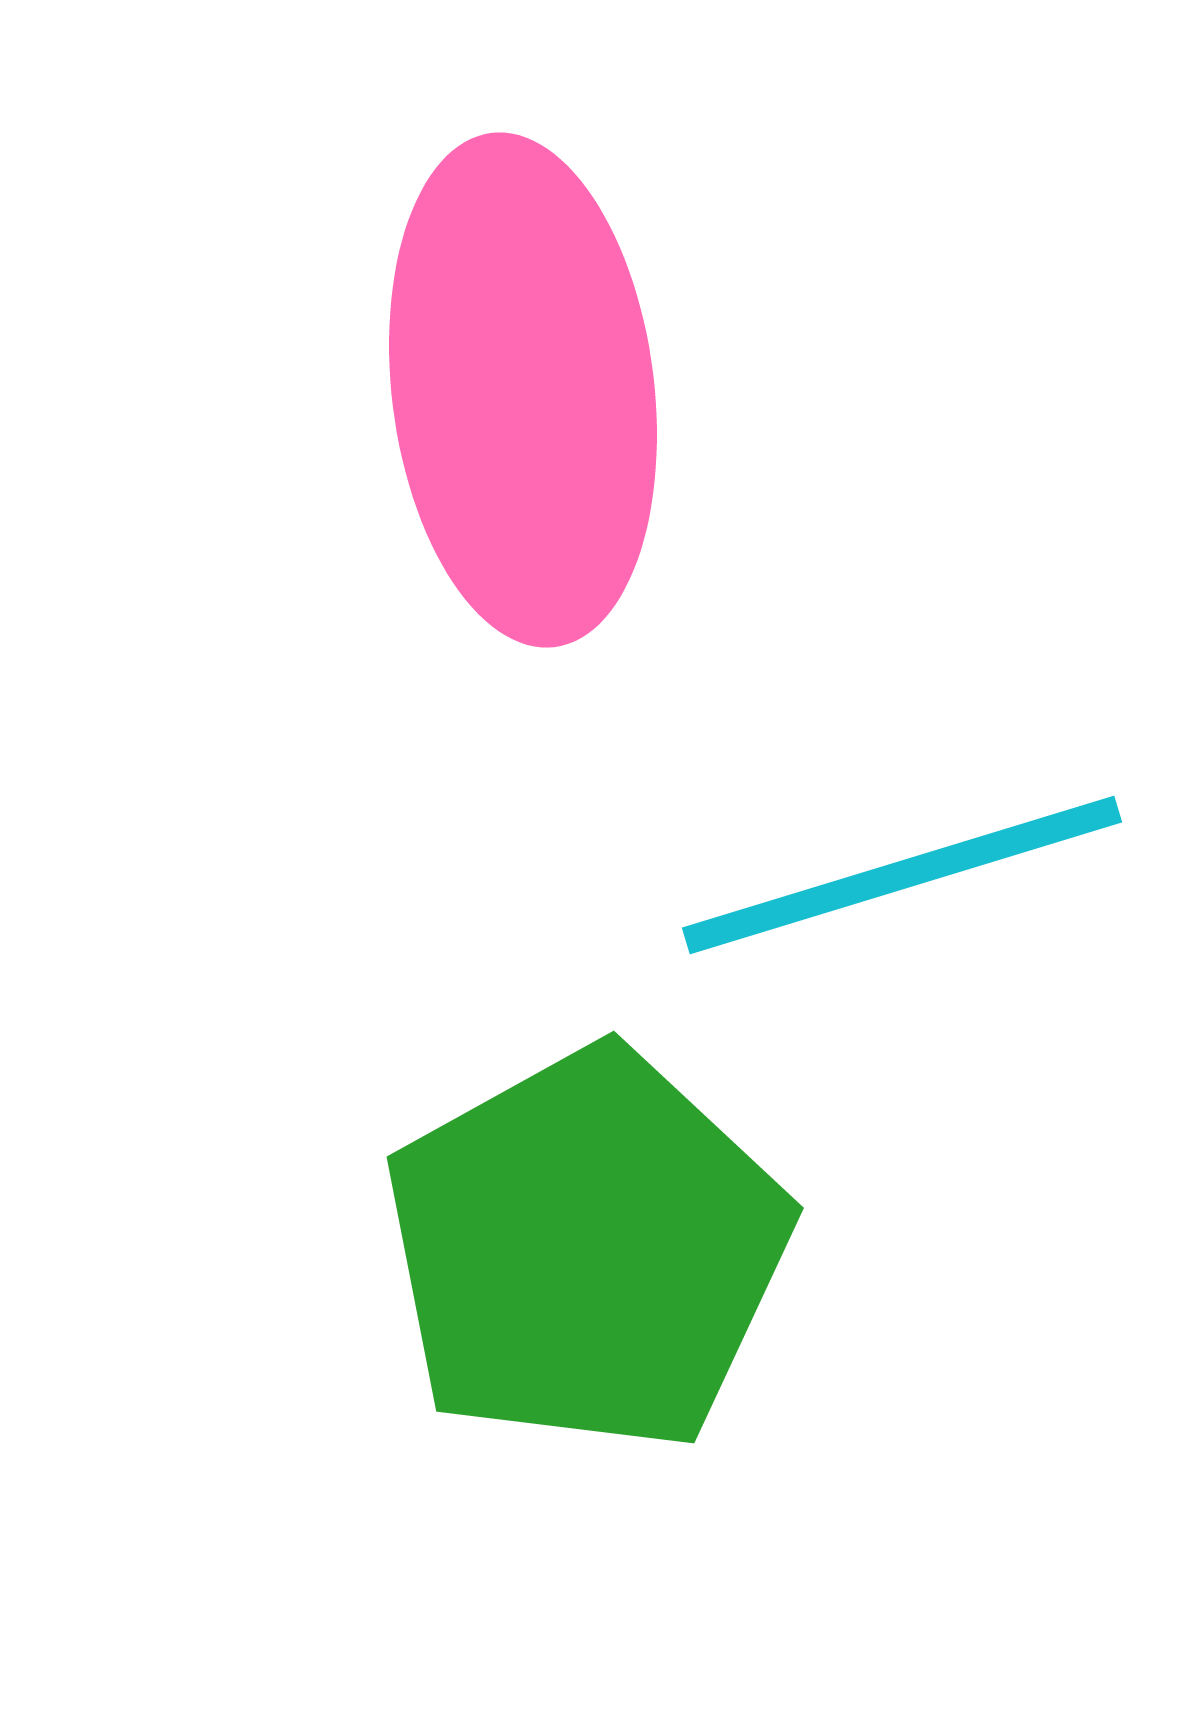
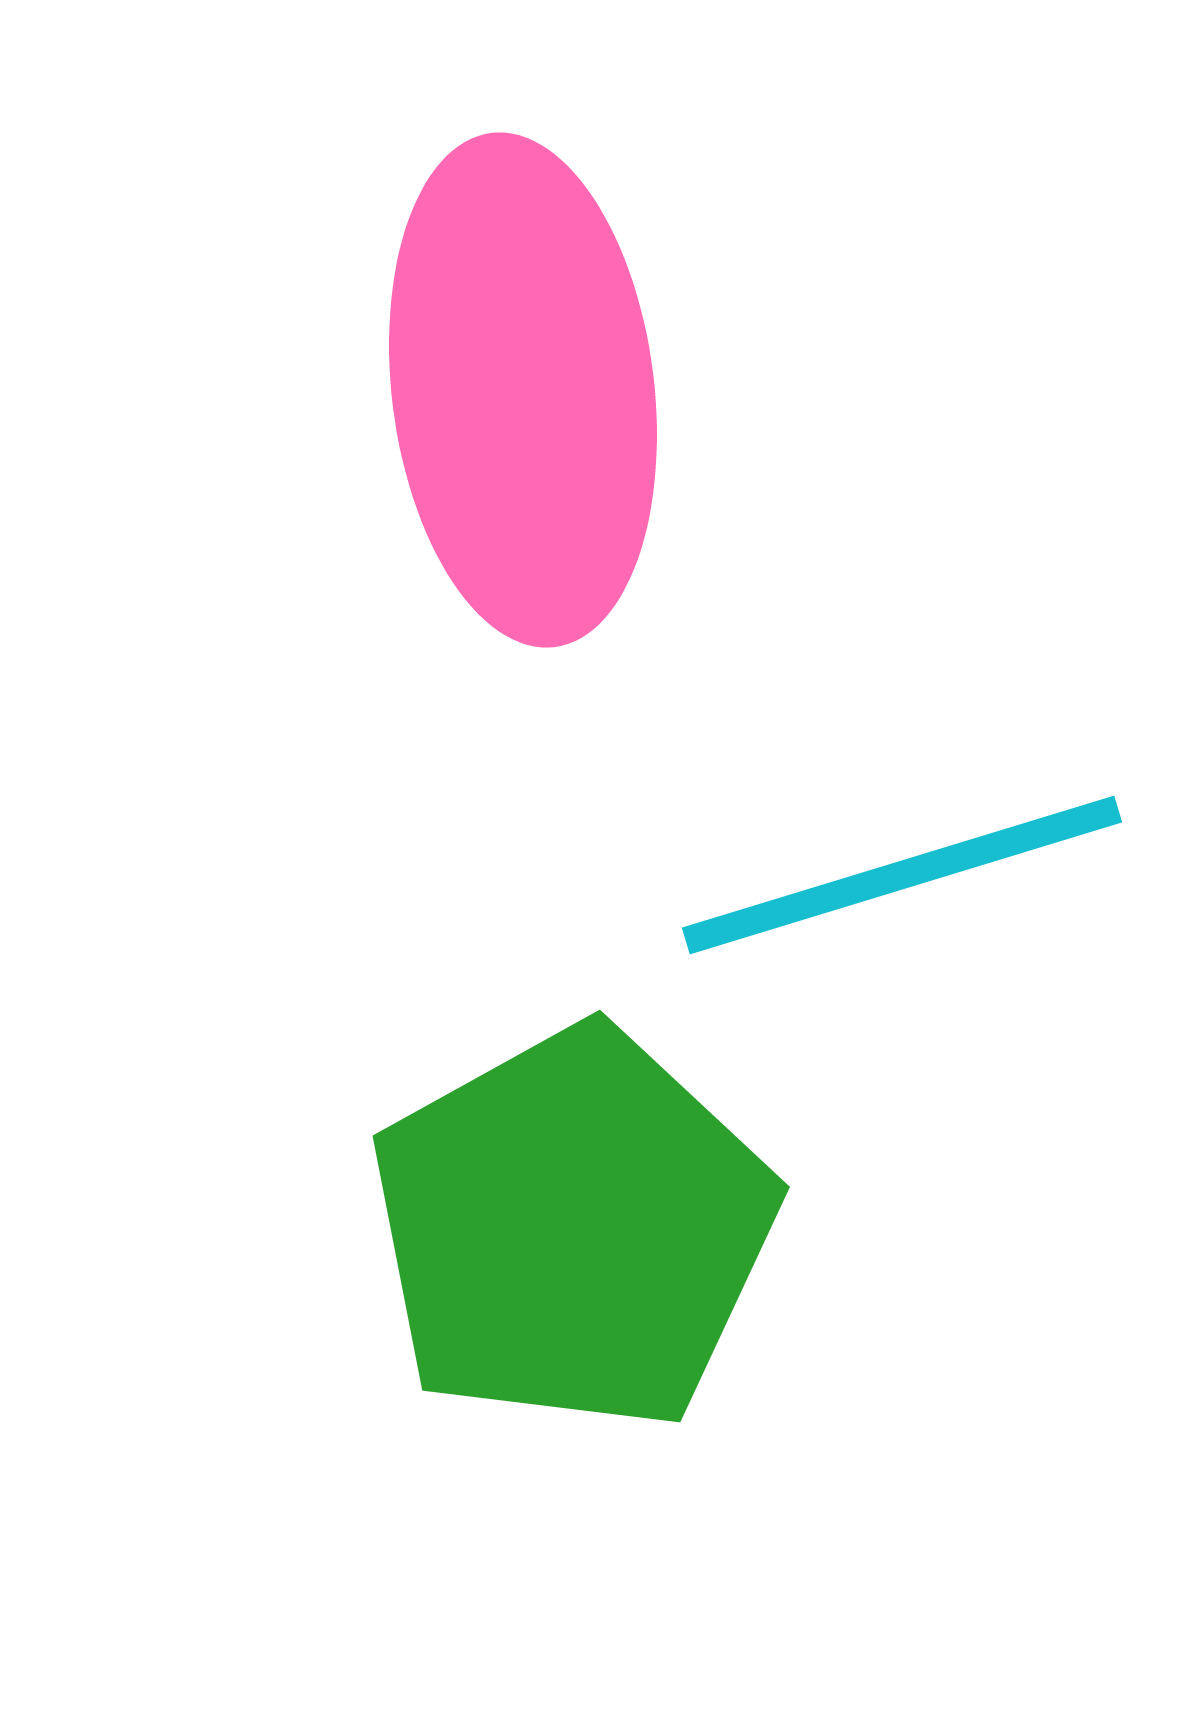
green pentagon: moved 14 px left, 21 px up
